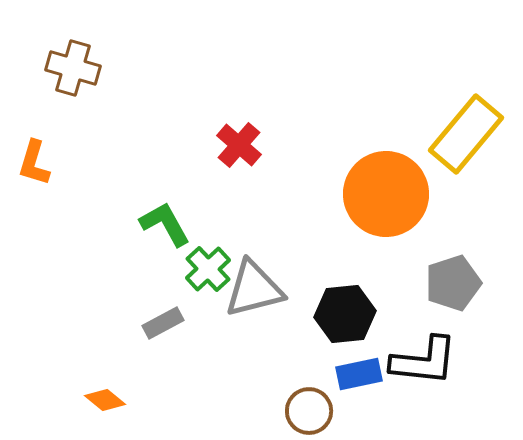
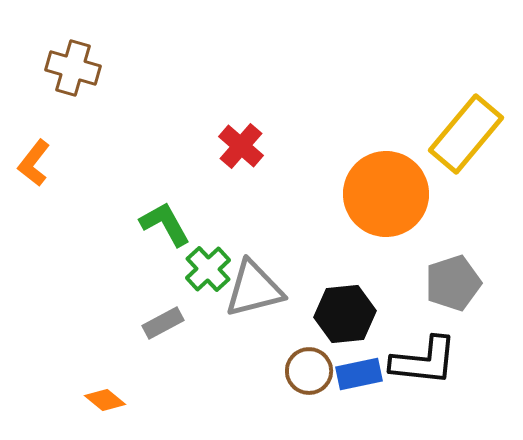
red cross: moved 2 px right, 1 px down
orange L-shape: rotated 21 degrees clockwise
brown circle: moved 40 px up
